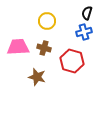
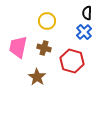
black semicircle: rotated 16 degrees counterclockwise
blue cross: rotated 28 degrees counterclockwise
pink trapezoid: rotated 75 degrees counterclockwise
brown star: rotated 18 degrees clockwise
